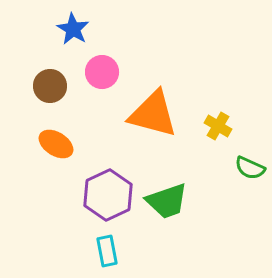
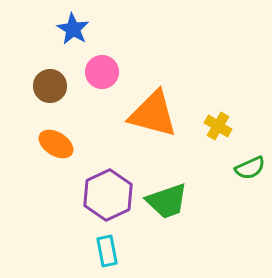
green semicircle: rotated 48 degrees counterclockwise
